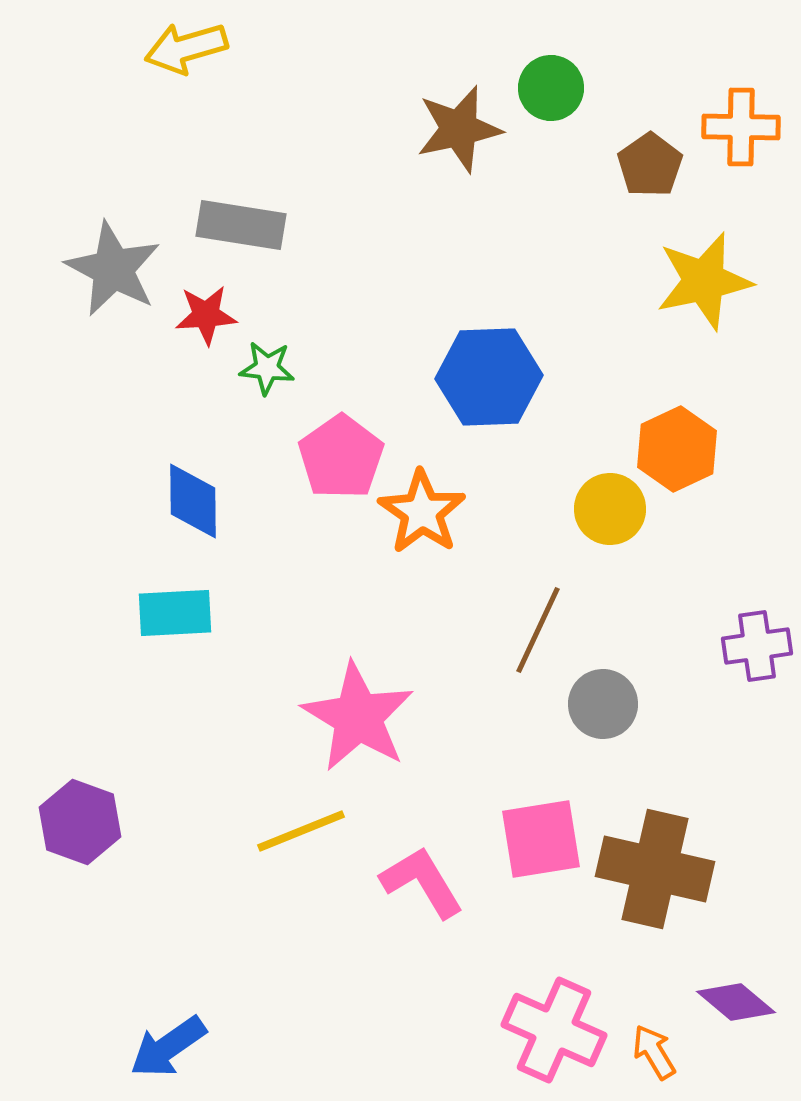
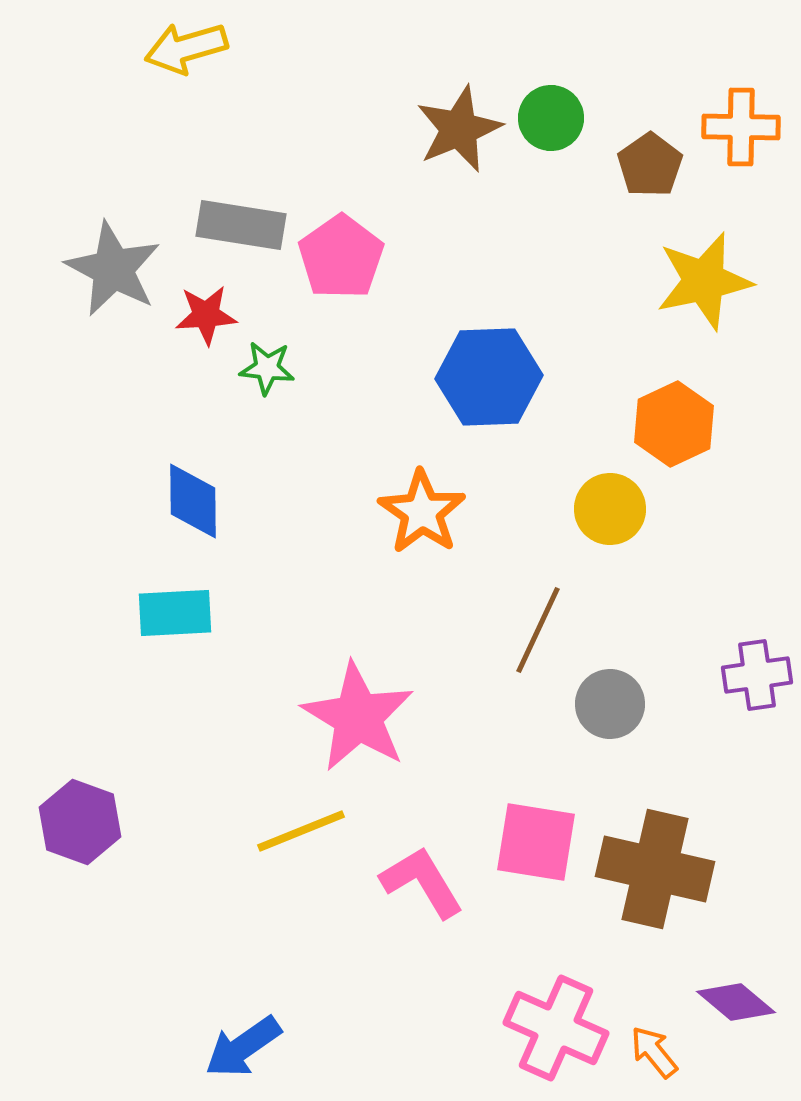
green circle: moved 30 px down
brown star: rotated 10 degrees counterclockwise
orange hexagon: moved 3 px left, 25 px up
pink pentagon: moved 200 px up
purple cross: moved 29 px down
gray circle: moved 7 px right
pink square: moved 5 px left, 3 px down; rotated 18 degrees clockwise
pink cross: moved 2 px right, 2 px up
blue arrow: moved 75 px right
orange arrow: rotated 8 degrees counterclockwise
